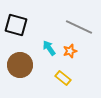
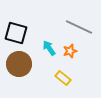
black square: moved 8 px down
brown circle: moved 1 px left, 1 px up
